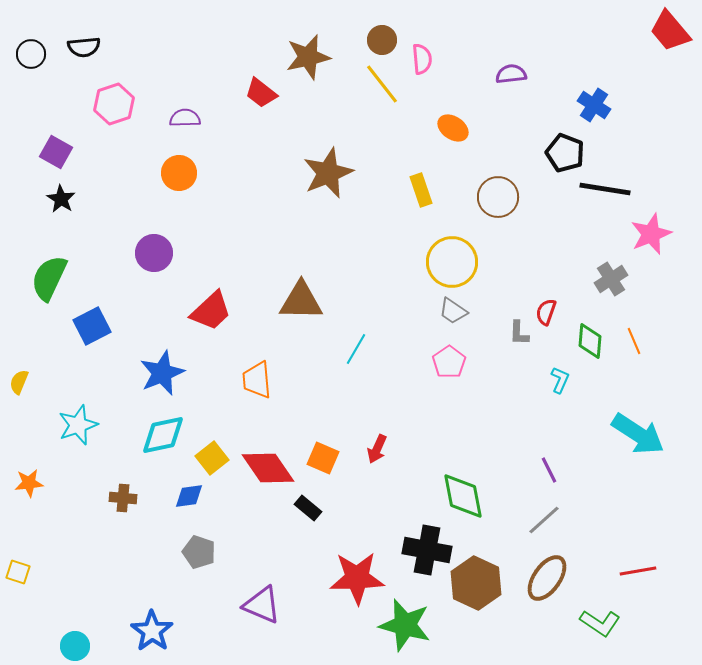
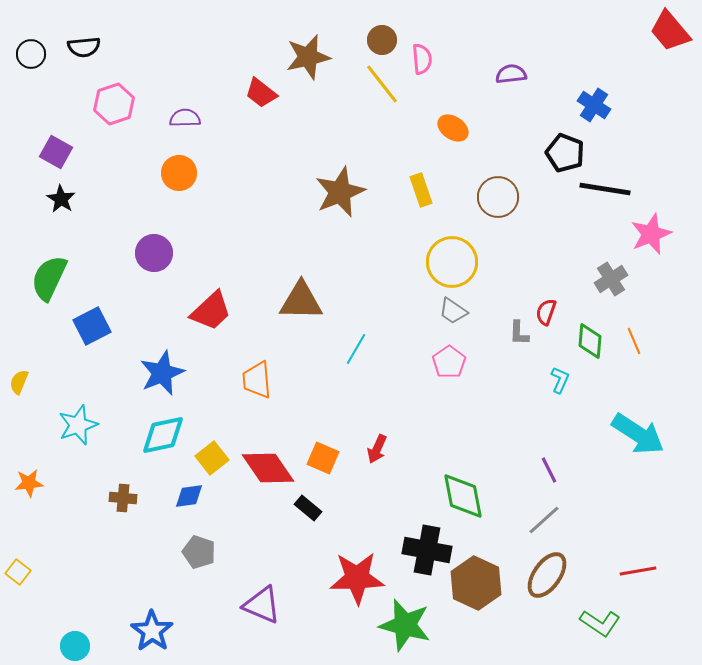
brown star at (328, 173): moved 12 px right, 19 px down
yellow square at (18, 572): rotated 20 degrees clockwise
brown ellipse at (547, 578): moved 3 px up
